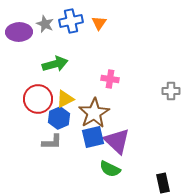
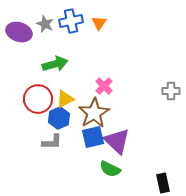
purple ellipse: rotated 20 degrees clockwise
pink cross: moved 6 px left, 7 px down; rotated 36 degrees clockwise
